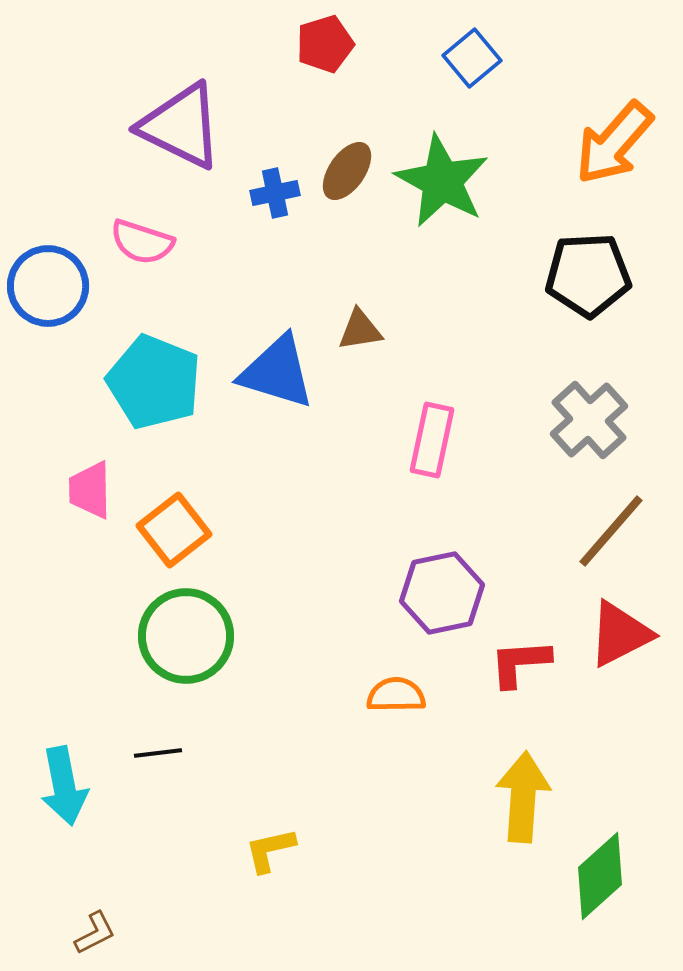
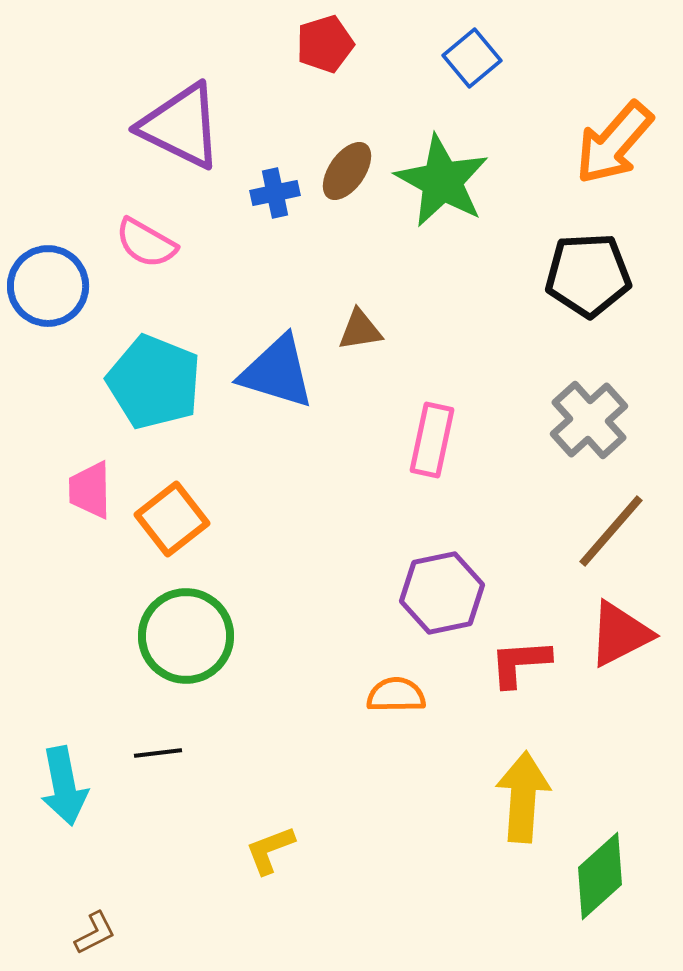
pink semicircle: moved 4 px right, 1 px down; rotated 12 degrees clockwise
orange square: moved 2 px left, 11 px up
yellow L-shape: rotated 8 degrees counterclockwise
